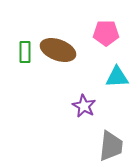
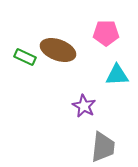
green rectangle: moved 5 px down; rotated 65 degrees counterclockwise
cyan triangle: moved 2 px up
gray trapezoid: moved 8 px left, 1 px down
